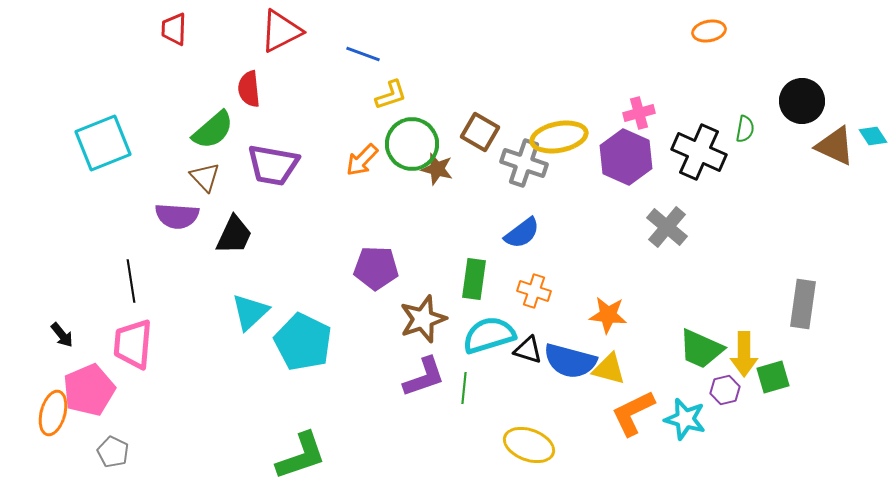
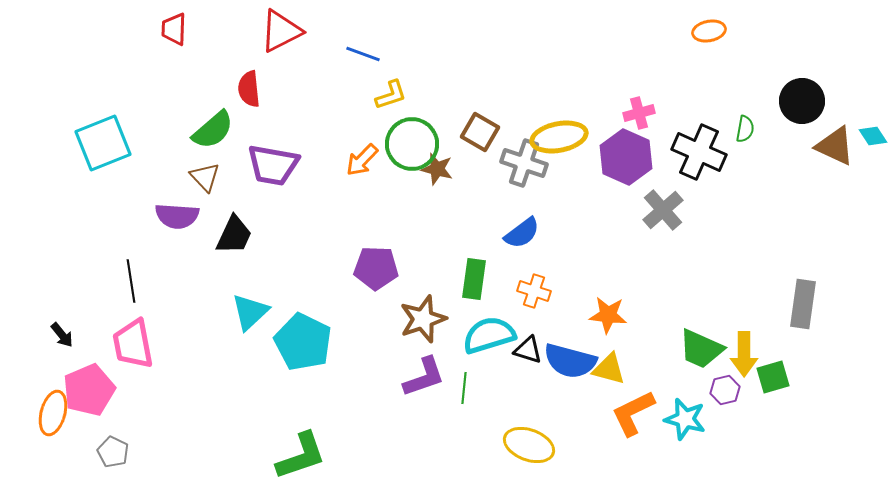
gray cross at (667, 227): moved 4 px left, 17 px up; rotated 9 degrees clockwise
pink trapezoid at (133, 344): rotated 16 degrees counterclockwise
